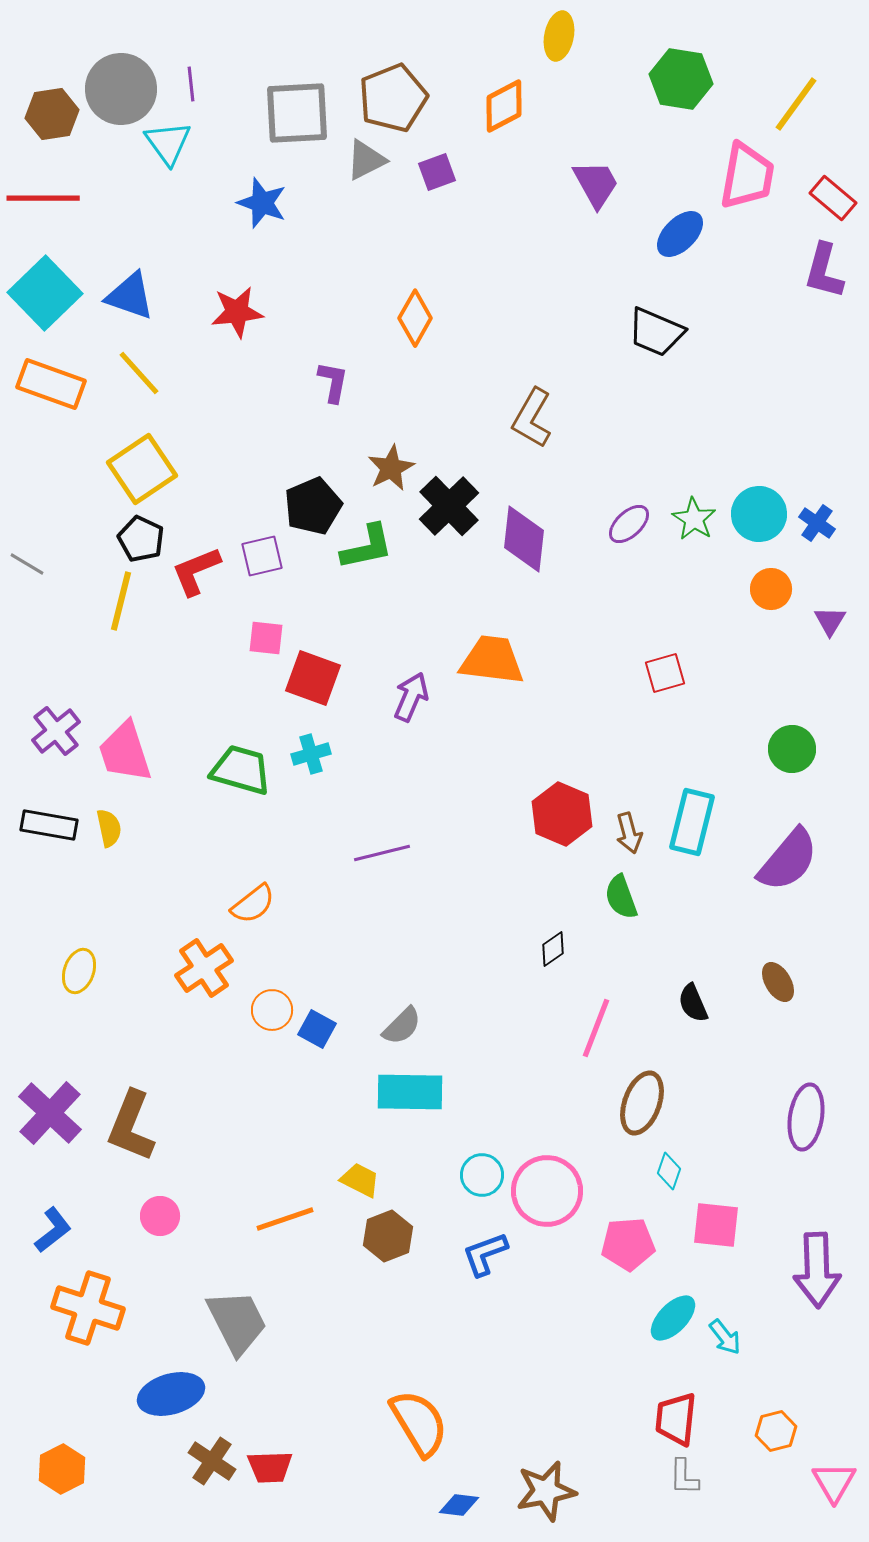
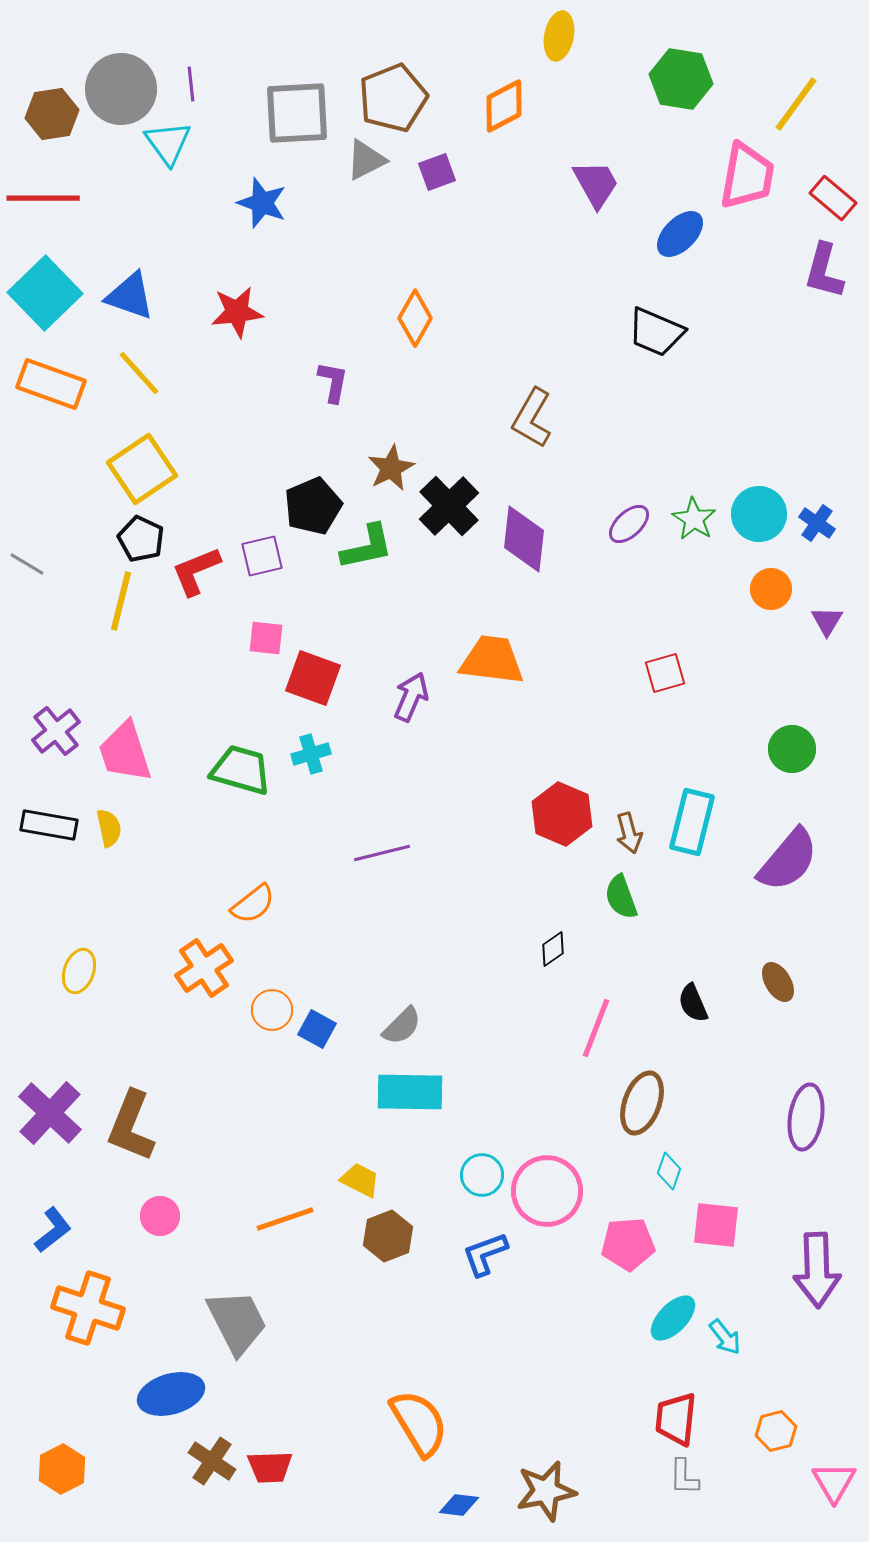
purple triangle at (830, 621): moved 3 px left
